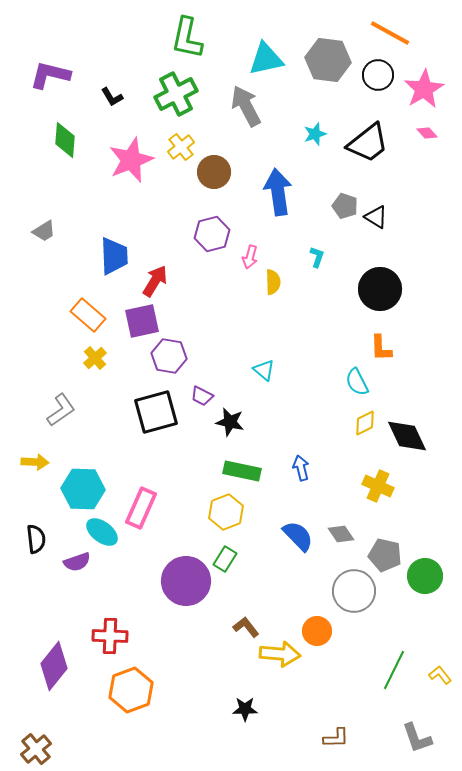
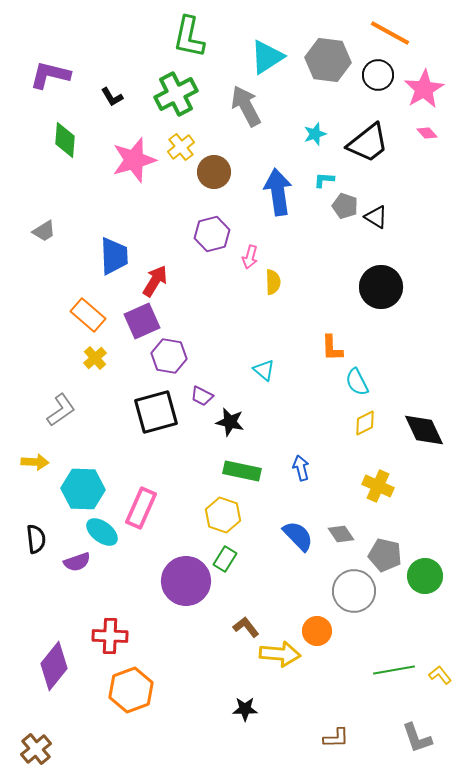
green L-shape at (187, 38): moved 2 px right, 1 px up
cyan triangle at (266, 59): moved 1 px right, 2 px up; rotated 21 degrees counterclockwise
pink star at (131, 160): moved 3 px right; rotated 6 degrees clockwise
cyan L-shape at (317, 257): moved 7 px right, 77 px up; rotated 105 degrees counterclockwise
black circle at (380, 289): moved 1 px right, 2 px up
purple square at (142, 321): rotated 12 degrees counterclockwise
orange L-shape at (381, 348): moved 49 px left
black diamond at (407, 436): moved 17 px right, 6 px up
yellow hexagon at (226, 512): moved 3 px left, 3 px down; rotated 20 degrees counterclockwise
green line at (394, 670): rotated 54 degrees clockwise
